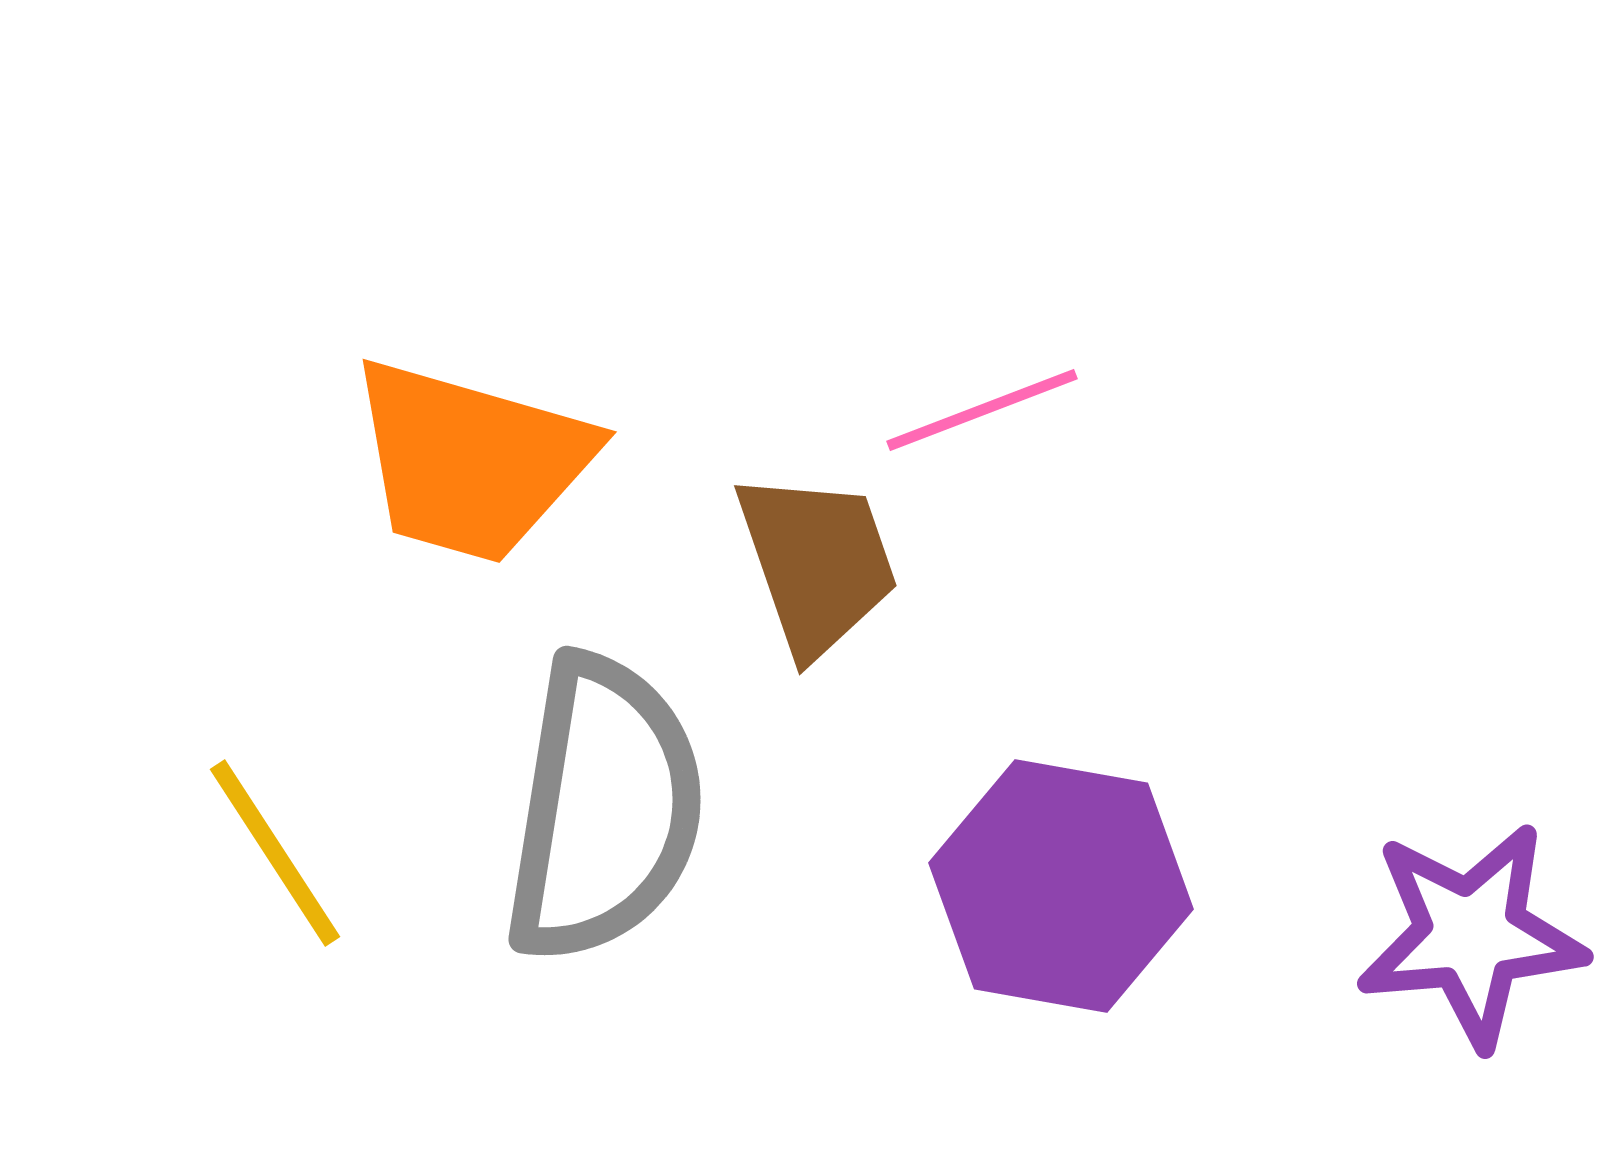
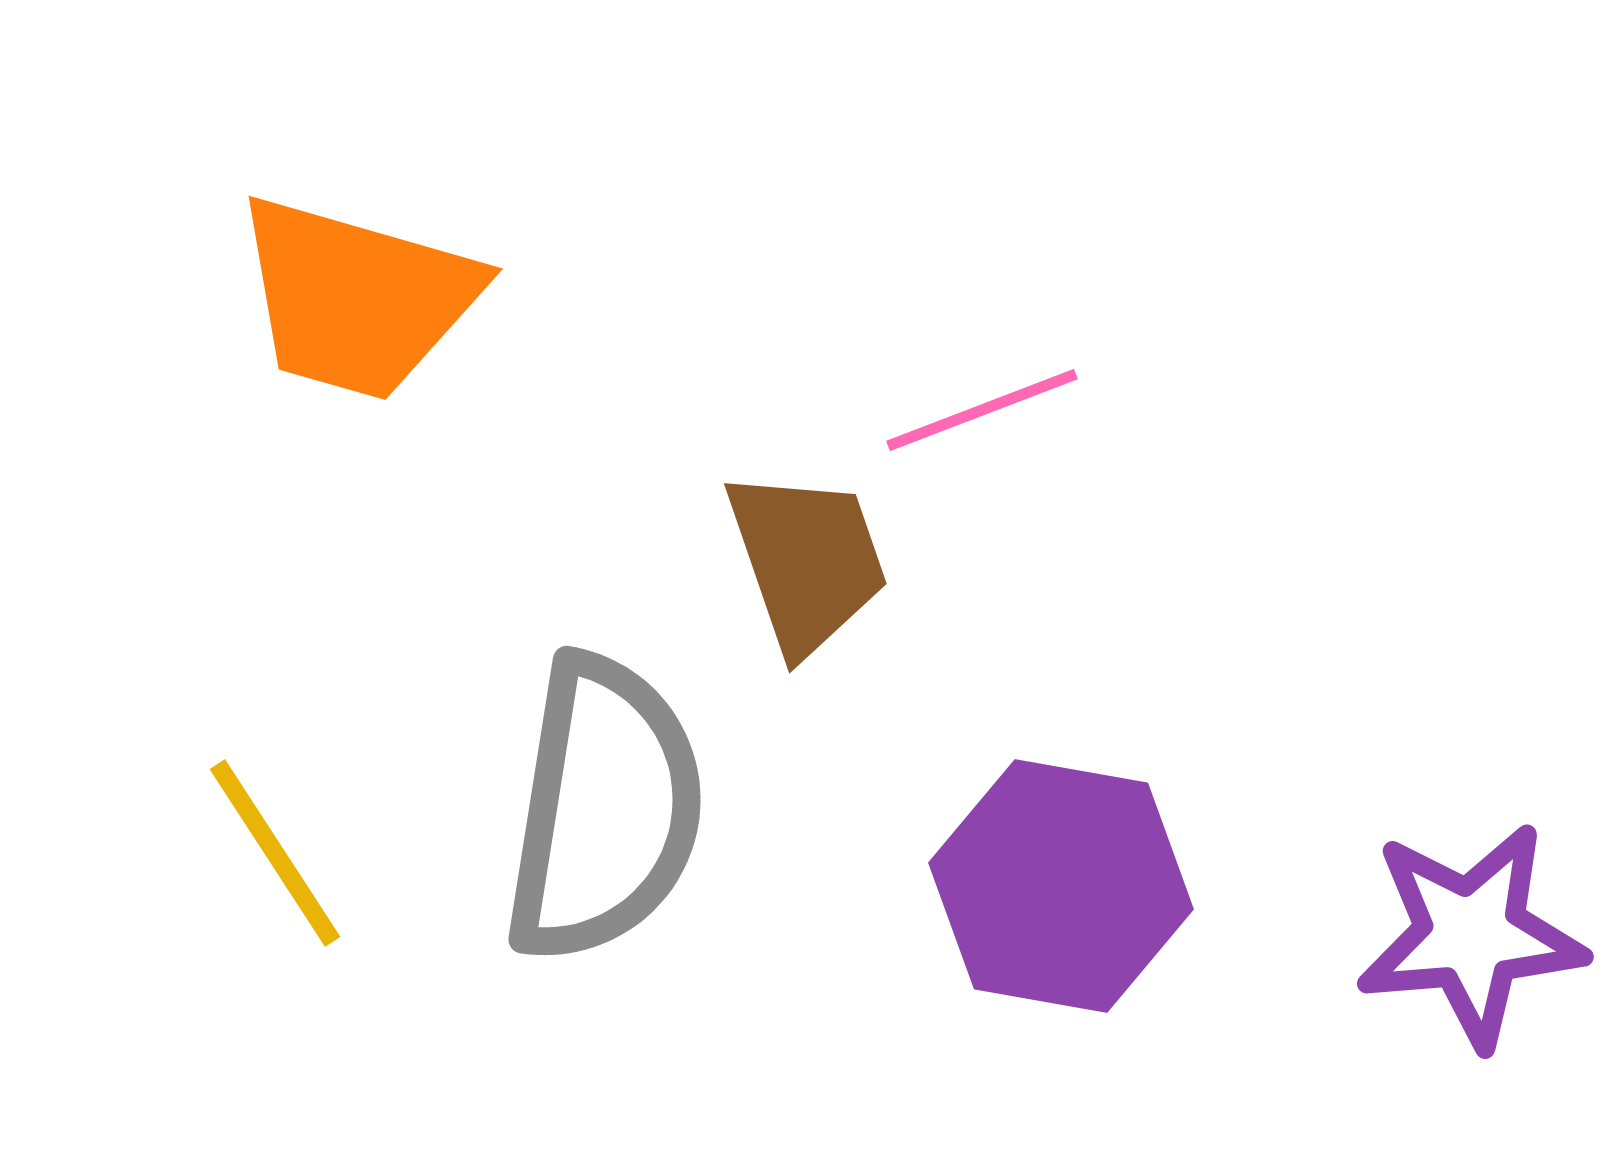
orange trapezoid: moved 114 px left, 163 px up
brown trapezoid: moved 10 px left, 2 px up
